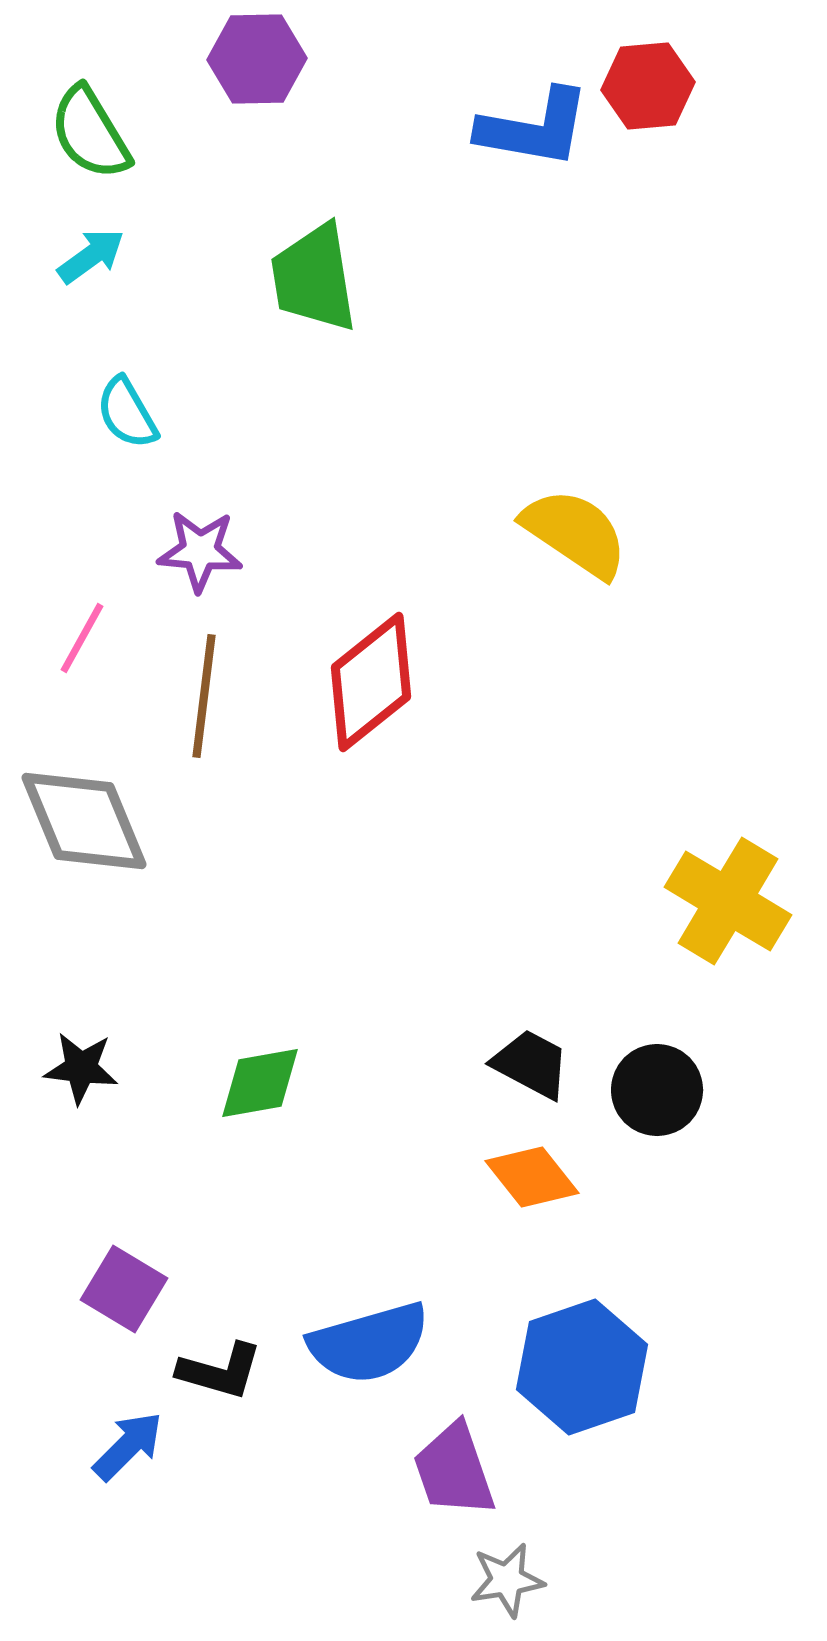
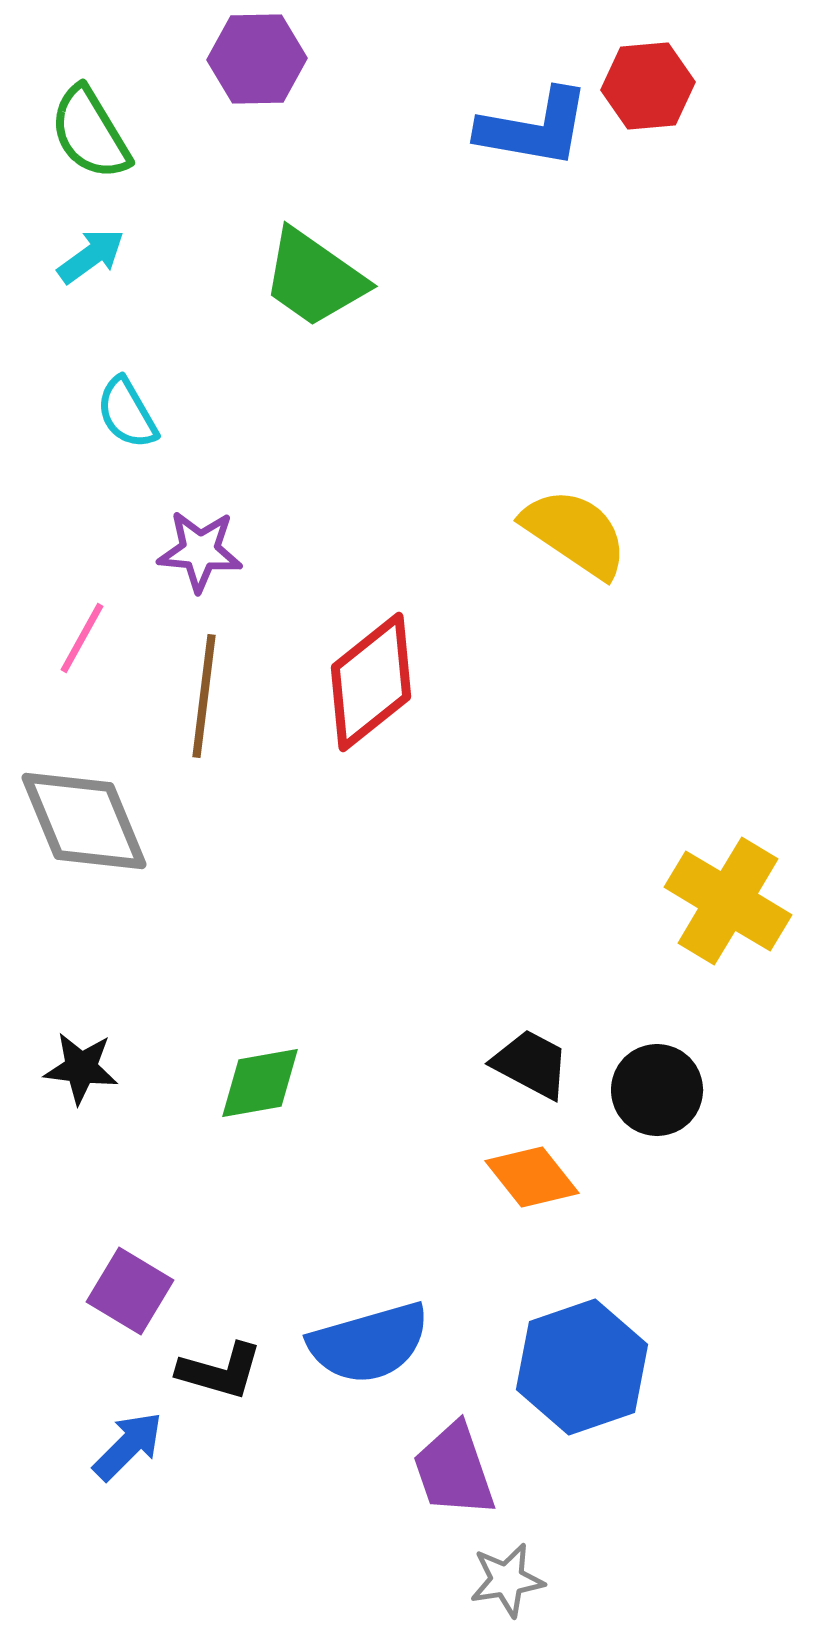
green trapezoid: rotated 46 degrees counterclockwise
purple square: moved 6 px right, 2 px down
